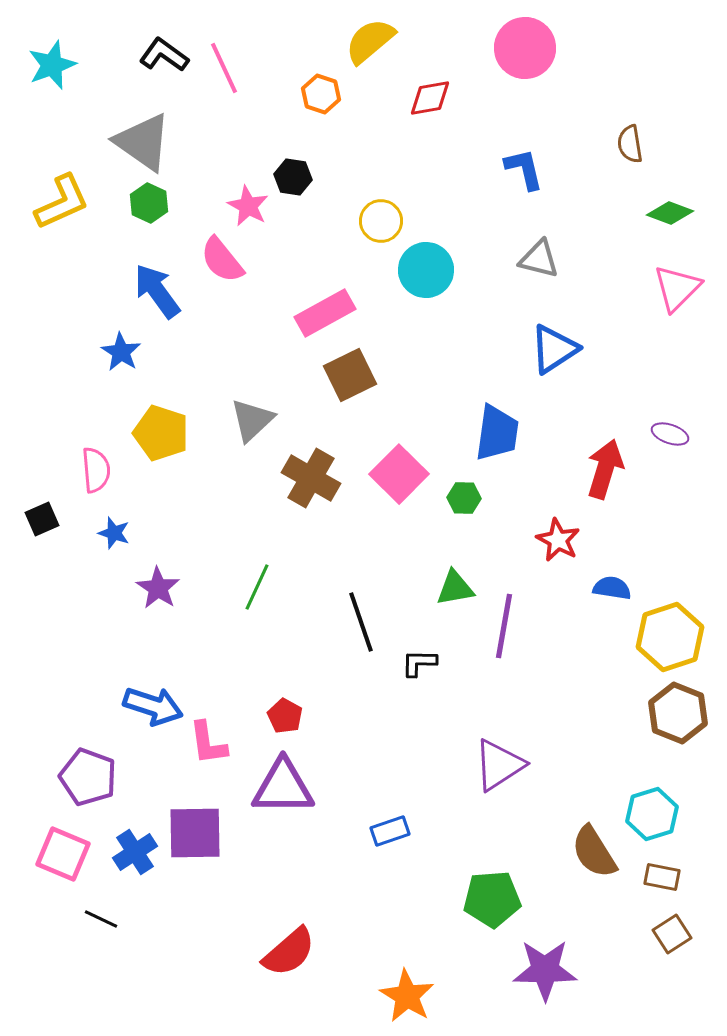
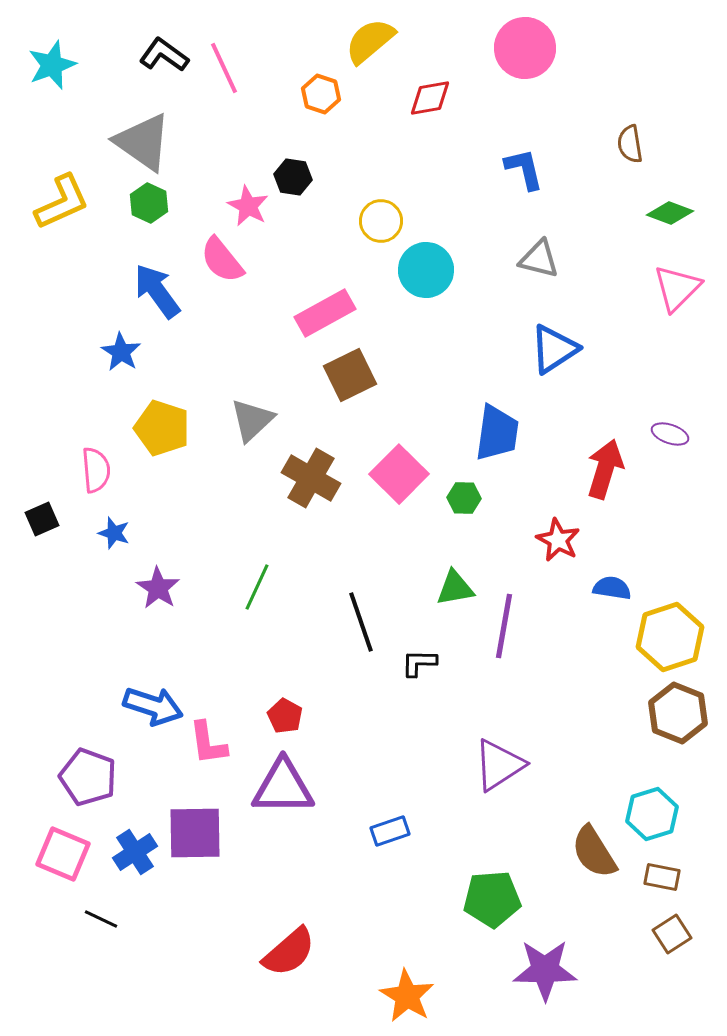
yellow pentagon at (161, 433): moved 1 px right, 5 px up
